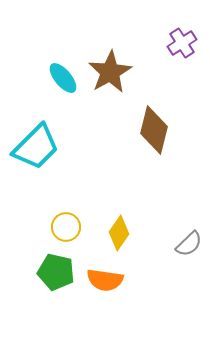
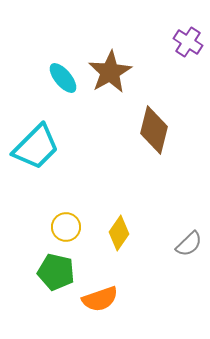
purple cross: moved 6 px right, 1 px up; rotated 24 degrees counterclockwise
orange semicircle: moved 5 px left, 19 px down; rotated 27 degrees counterclockwise
